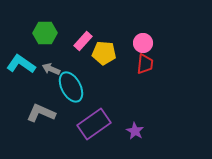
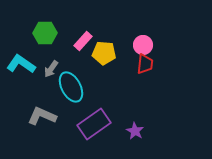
pink circle: moved 2 px down
gray arrow: rotated 78 degrees counterclockwise
gray L-shape: moved 1 px right, 3 px down
